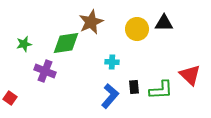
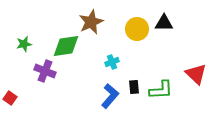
green diamond: moved 3 px down
cyan cross: rotated 24 degrees counterclockwise
red triangle: moved 6 px right, 1 px up
